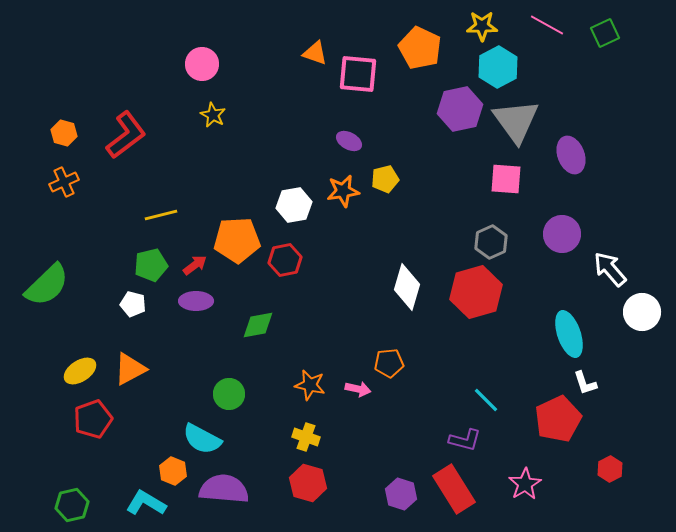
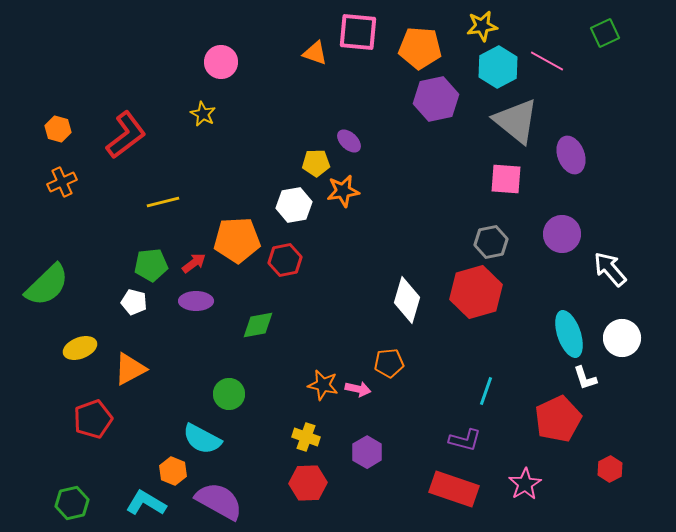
pink line at (547, 25): moved 36 px down
yellow star at (482, 26): rotated 8 degrees counterclockwise
orange pentagon at (420, 48): rotated 21 degrees counterclockwise
pink circle at (202, 64): moved 19 px right, 2 px up
pink square at (358, 74): moved 42 px up
purple hexagon at (460, 109): moved 24 px left, 10 px up
yellow star at (213, 115): moved 10 px left, 1 px up
gray triangle at (516, 121): rotated 15 degrees counterclockwise
orange hexagon at (64, 133): moved 6 px left, 4 px up
purple ellipse at (349, 141): rotated 15 degrees clockwise
yellow pentagon at (385, 179): moved 69 px left, 16 px up; rotated 12 degrees clockwise
orange cross at (64, 182): moved 2 px left
yellow line at (161, 215): moved 2 px right, 13 px up
gray hexagon at (491, 242): rotated 12 degrees clockwise
green pentagon at (151, 265): rotated 8 degrees clockwise
red arrow at (195, 265): moved 1 px left, 2 px up
white diamond at (407, 287): moved 13 px down
white pentagon at (133, 304): moved 1 px right, 2 px up
white circle at (642, 312): moved 20 px left, 26 px down
yellow ellipse at (80, 371): moved 23 px up; rotated 12 degrees clockwise
white L-shape at (585, 383): moved 5 px up
orange star at (310, 385): moved 13 px right
cyan line at (486, 400): moved 9 px up; rotated 64 degrees clockwise
red hexagon at (308, 483): rotated 18 degrees counterclockwise
purple semicircle at (224, 489): moved 5 px left, 12 px down; rotated 24 degrees clockwise
red rectangle at (454, 489): rotated 39 degrees counterclockwise
purple hexagon at (401, 494): moved 34 px left, 42 px up; rotated 12 degrees clockwise
green hexagon at (72, 505): moved 2 px up
